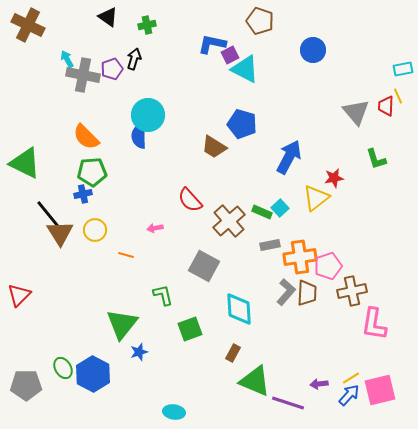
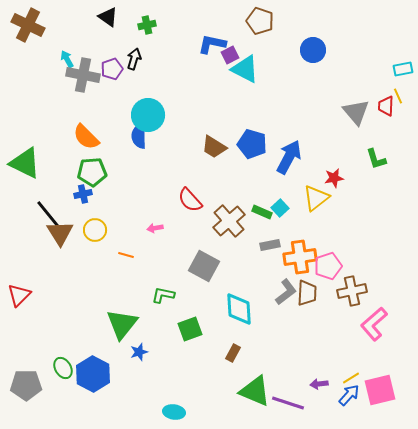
blue pentagon at (242, 124): moved 10 px right, 20 px down
gray L-shape at (286, 292): rotated 12 degrees clockwise
green L-shape at (163, 295): rotated 65 degrees counterclockwise
pink L-shape at (374, 324): rotated 40 degrees clockwise
green triangle at (255, 381): moved 10 px down
